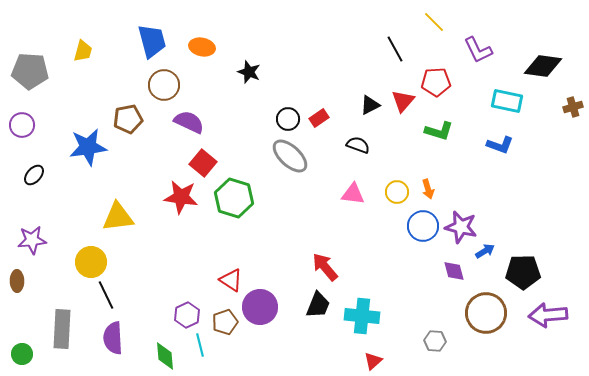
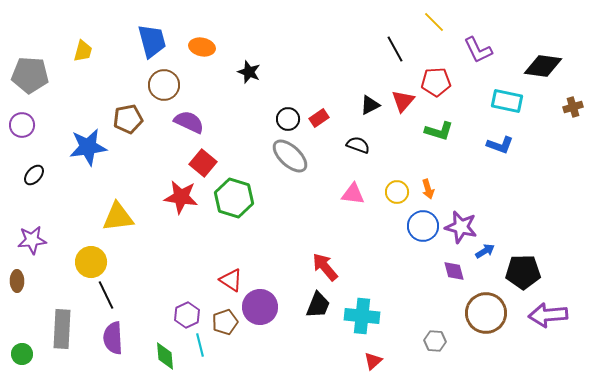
gray pentagon at (30, 71): moved 4 px down
